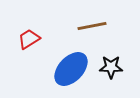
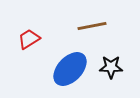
blue ellipse: moved 1 px left
